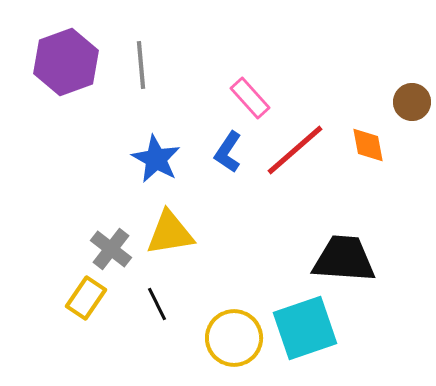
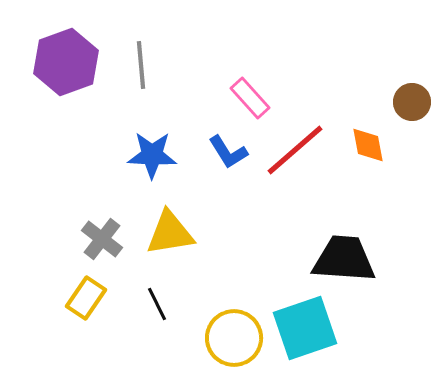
blue L-shape: rotated 66 degrees counterclockwise
blue star: moved 4 px left, 4 px up; rotated 27 degrees counterclockwise
gray cross: moved 9 px left, 10 px up
